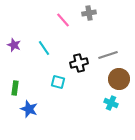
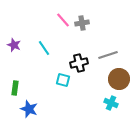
gray cross: moved 7 px left, 10 px down
cyan square: moved 5 px right, 2 px up
